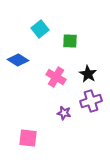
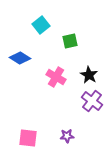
cyan square: moved 1 px right, 4 px up
green square: rotated 14 degrees counterclockwise
blue diamond: moved 2 px right, 2 px up
black star: moved 1 px right, 1 px down
purple cross: moved 1 px right; rotated 35 degrees counterclockwise
purple star: moved 3 px right, 23 px down; rotated 16 degrees counterclockwise
